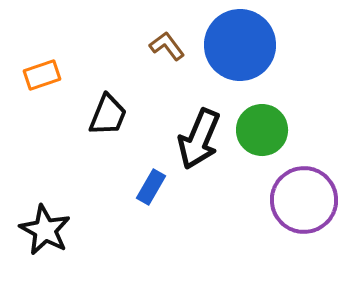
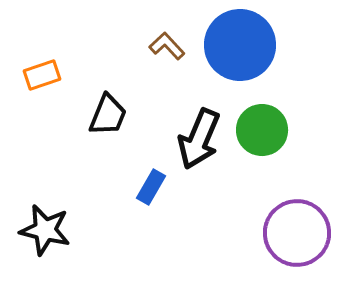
brown L-shape: rotated 6 degrees counterclockwise
purple circle: moved 7 px left, 33 px down
black star: rotated 15 degrees counterclockwise
